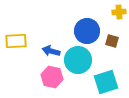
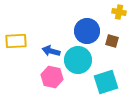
yellow cross: rotated 16 degrees clockwise
